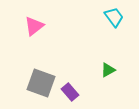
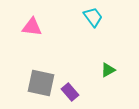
cyan trapezoid: moved 21 px left
pink triangle: moved 2 px left, 1 px down; rotated 45 degrees clockwise
gray square: rotated 8 degrees counterclockwise
